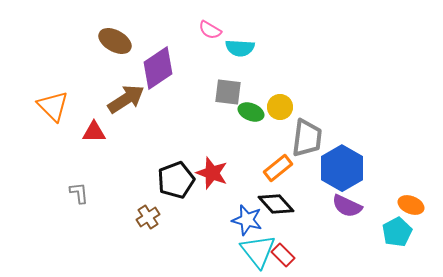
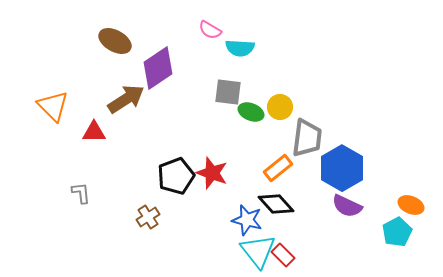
black pentagon: moved 4 px up
gray L-shape: moved 2 px right
